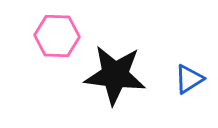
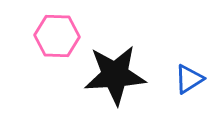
black star: rotated 10 degrees counterclockwise
